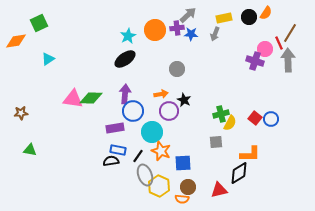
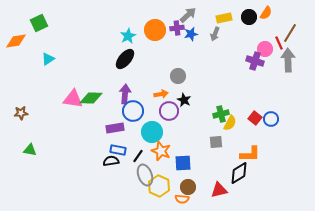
blue star at (191, 34): rotated 16 degrees counterclockwise
black ellipse at (125, 59): rotated 15 degrees counterclockwise
gray circle at (177, 69): moved 1 px right, 7 px down
